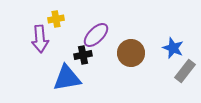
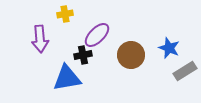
yellow cross: moved 9 px right, 5 px up
purple ellipse: moved 1 px right
blue star: moved 4 px left
brown circle: moved 2 px down
gray rectangle: rotated 20 degrees clockwise
